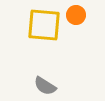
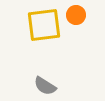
yellow square: rotated 12 degrees counterclockwise
